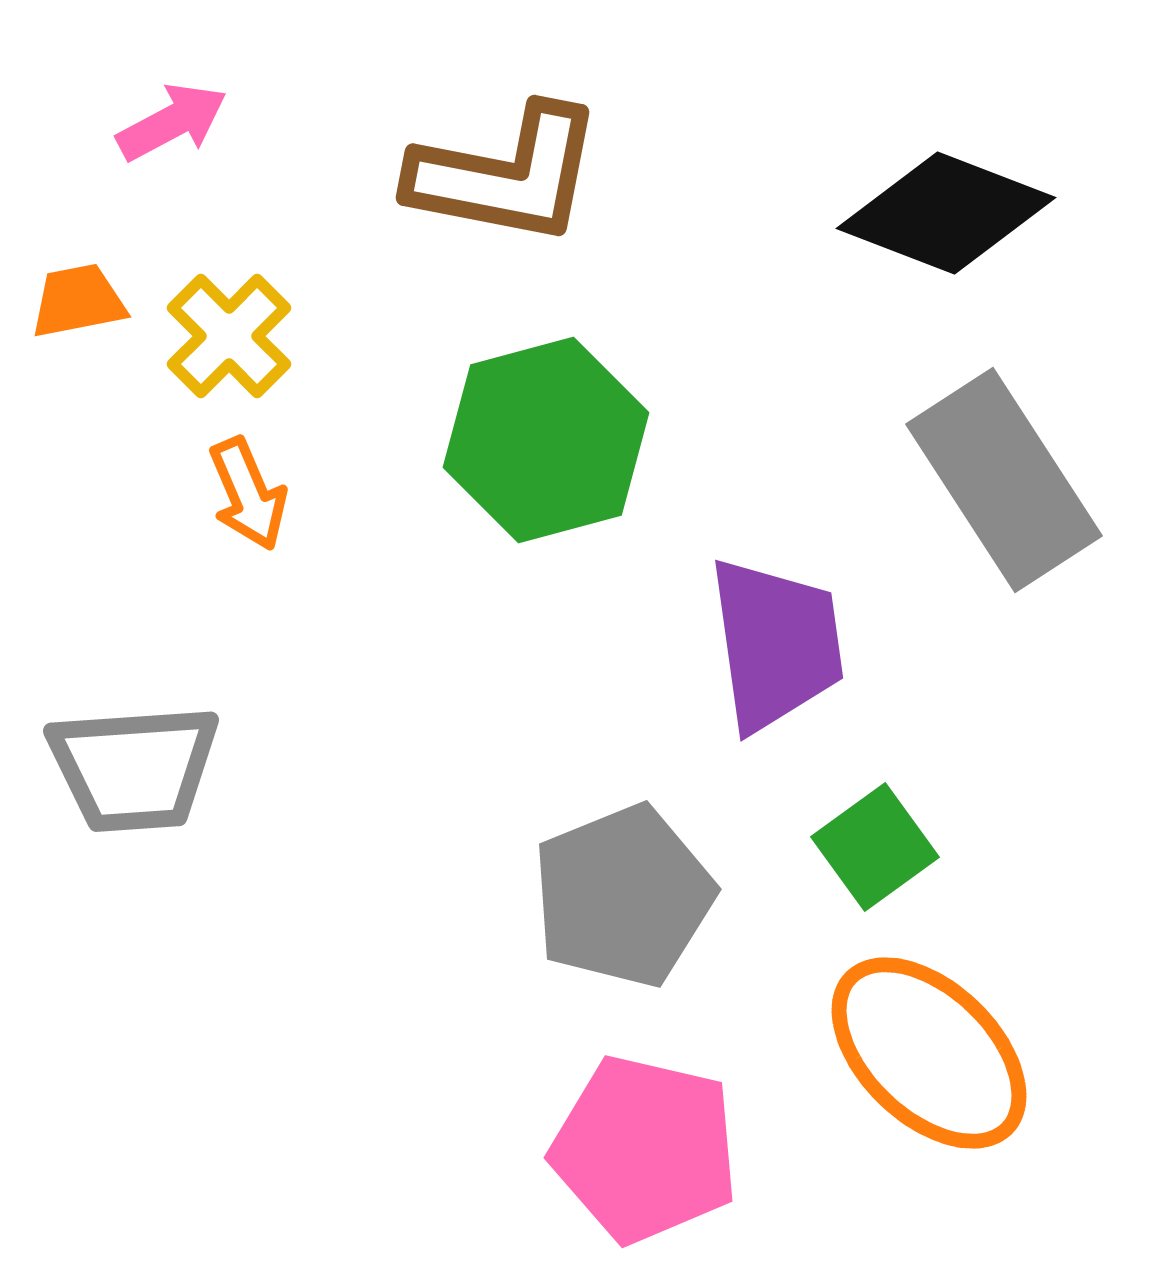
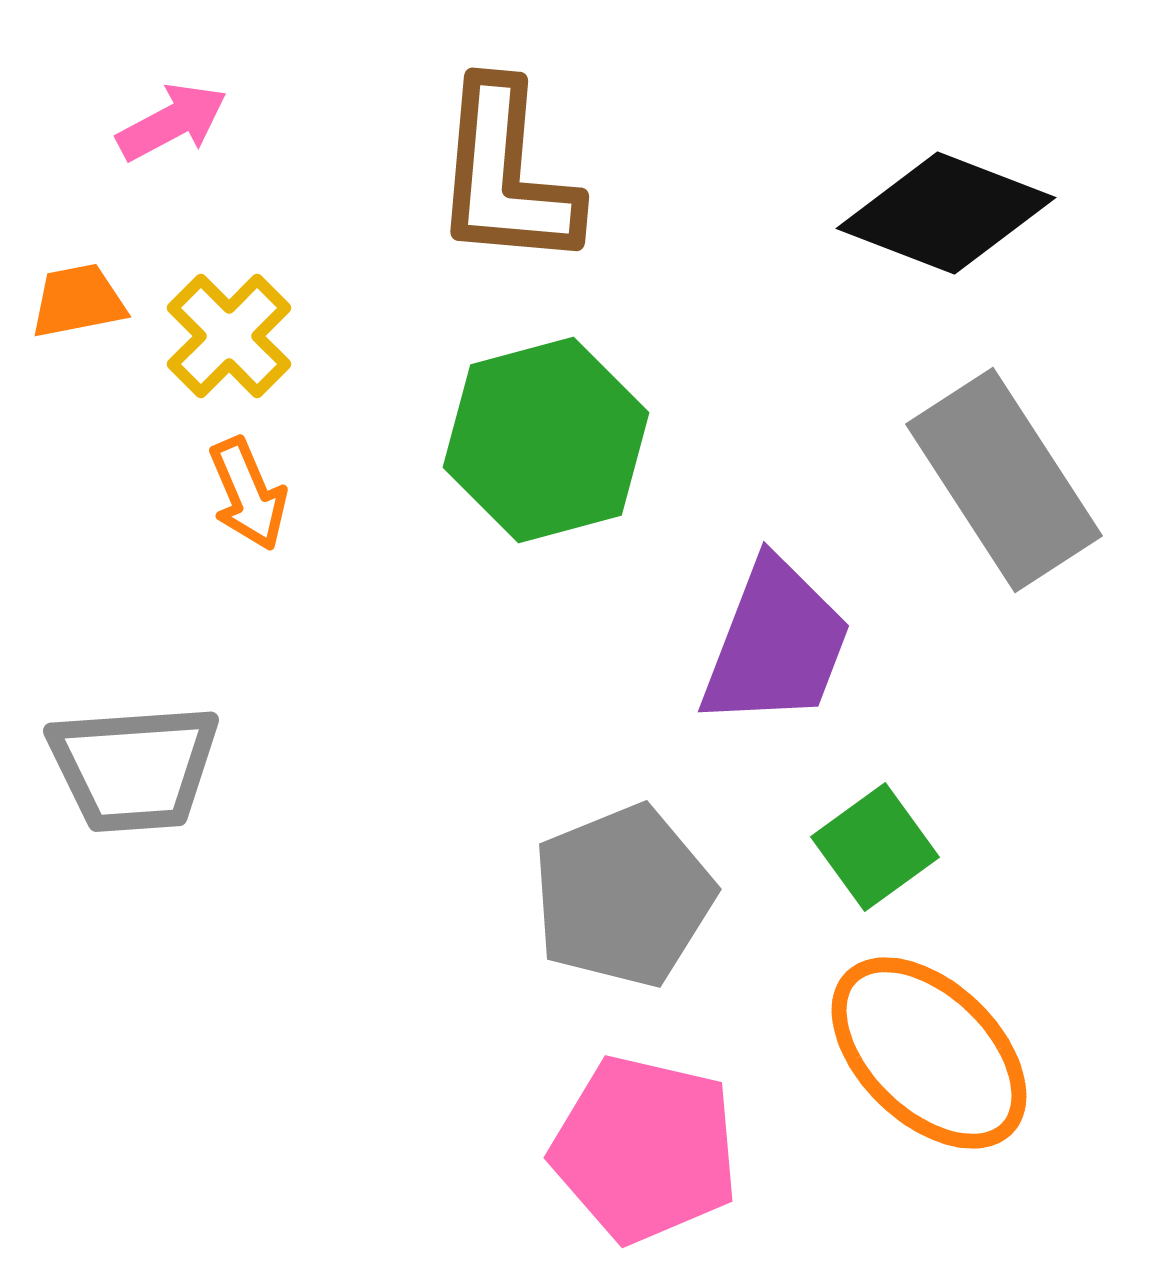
brown L-shape: rotated 84 degrees clockwise
purple trapezoid: rotated 29 degrees clockwise
